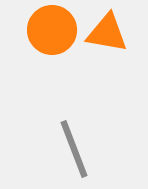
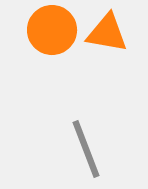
gray line: moved 12 px right
